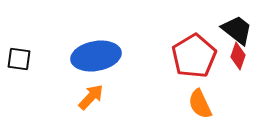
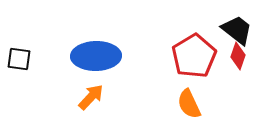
blue ellipse: rotated 9 degrees clockwise
orange semicircle: moved 11 px left
